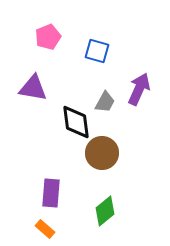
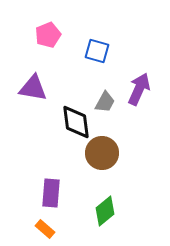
pink pentagon: moved 2 px up
